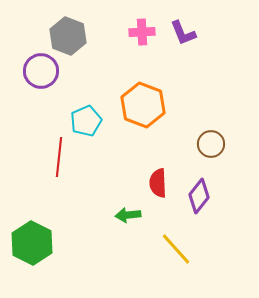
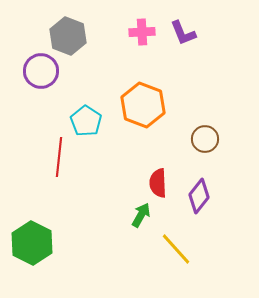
cyan pentagon: rotated 16 degrees counterclockwise
brown circle: moved 6 px left, 5 px up
green arrow: moved 13 px right; rotated 125 degrees clockwise
